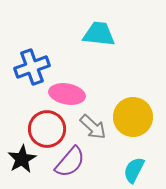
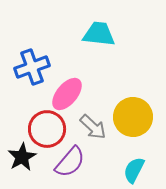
pink ellipse: rotated 60 degrees counterclockwise
black star: moved 2 px up
